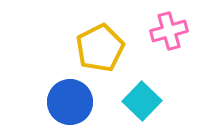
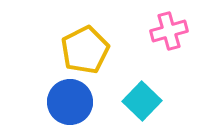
yellow pentagon: moved 15 px left, 2 px down
